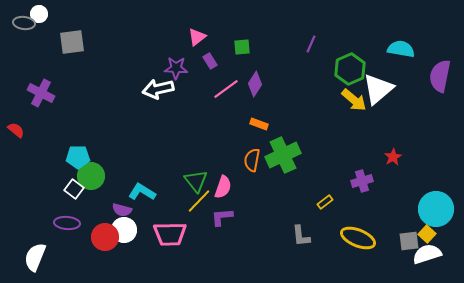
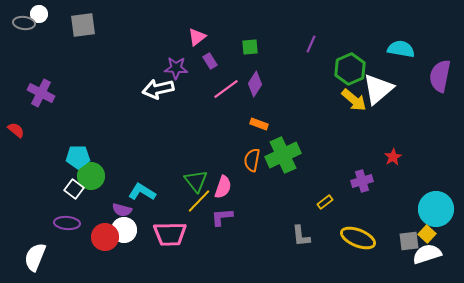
gray square at (72, 42): moved 11 px right, 17 px up
green square at (242, 47): moved 8 px right
